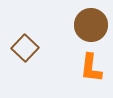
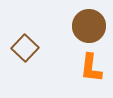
brown circle: moved 2 px left, 1 px down
